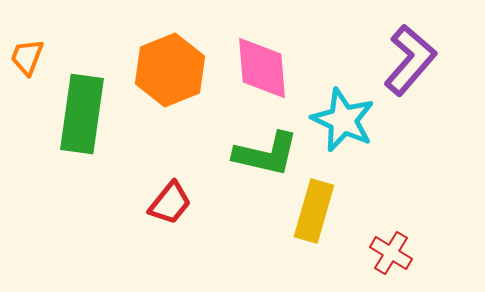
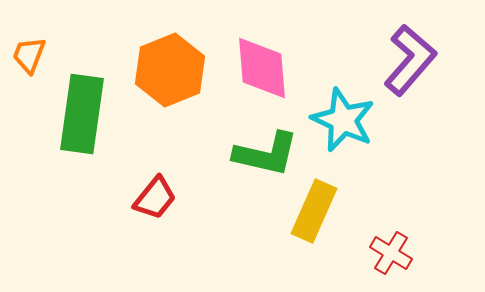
orange trapezoid: moved 2 px right, 2 px up
red trapezoid: moved 15 px left, 5 px up
yellow rectangle: rotated 8 degrees clockwise
